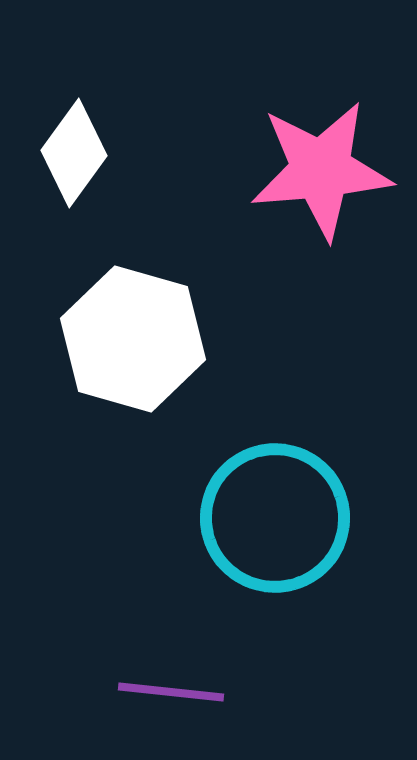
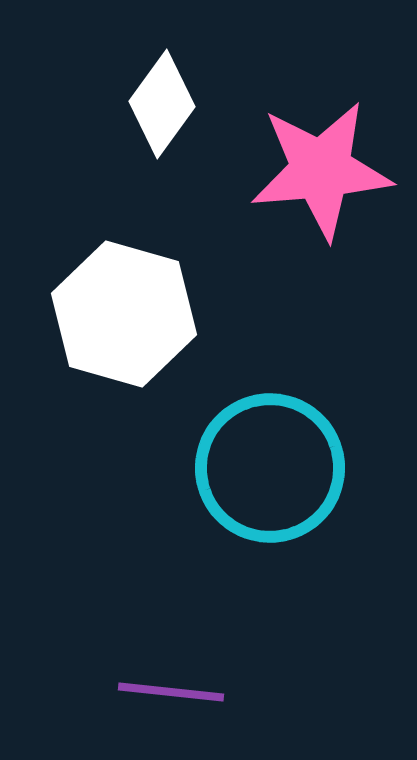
white diamond: moved 88 px right, 49 px up
white hexagon: moved 9 px left, 25 px up
cyan circle: moved 5 px left, 50 px up
